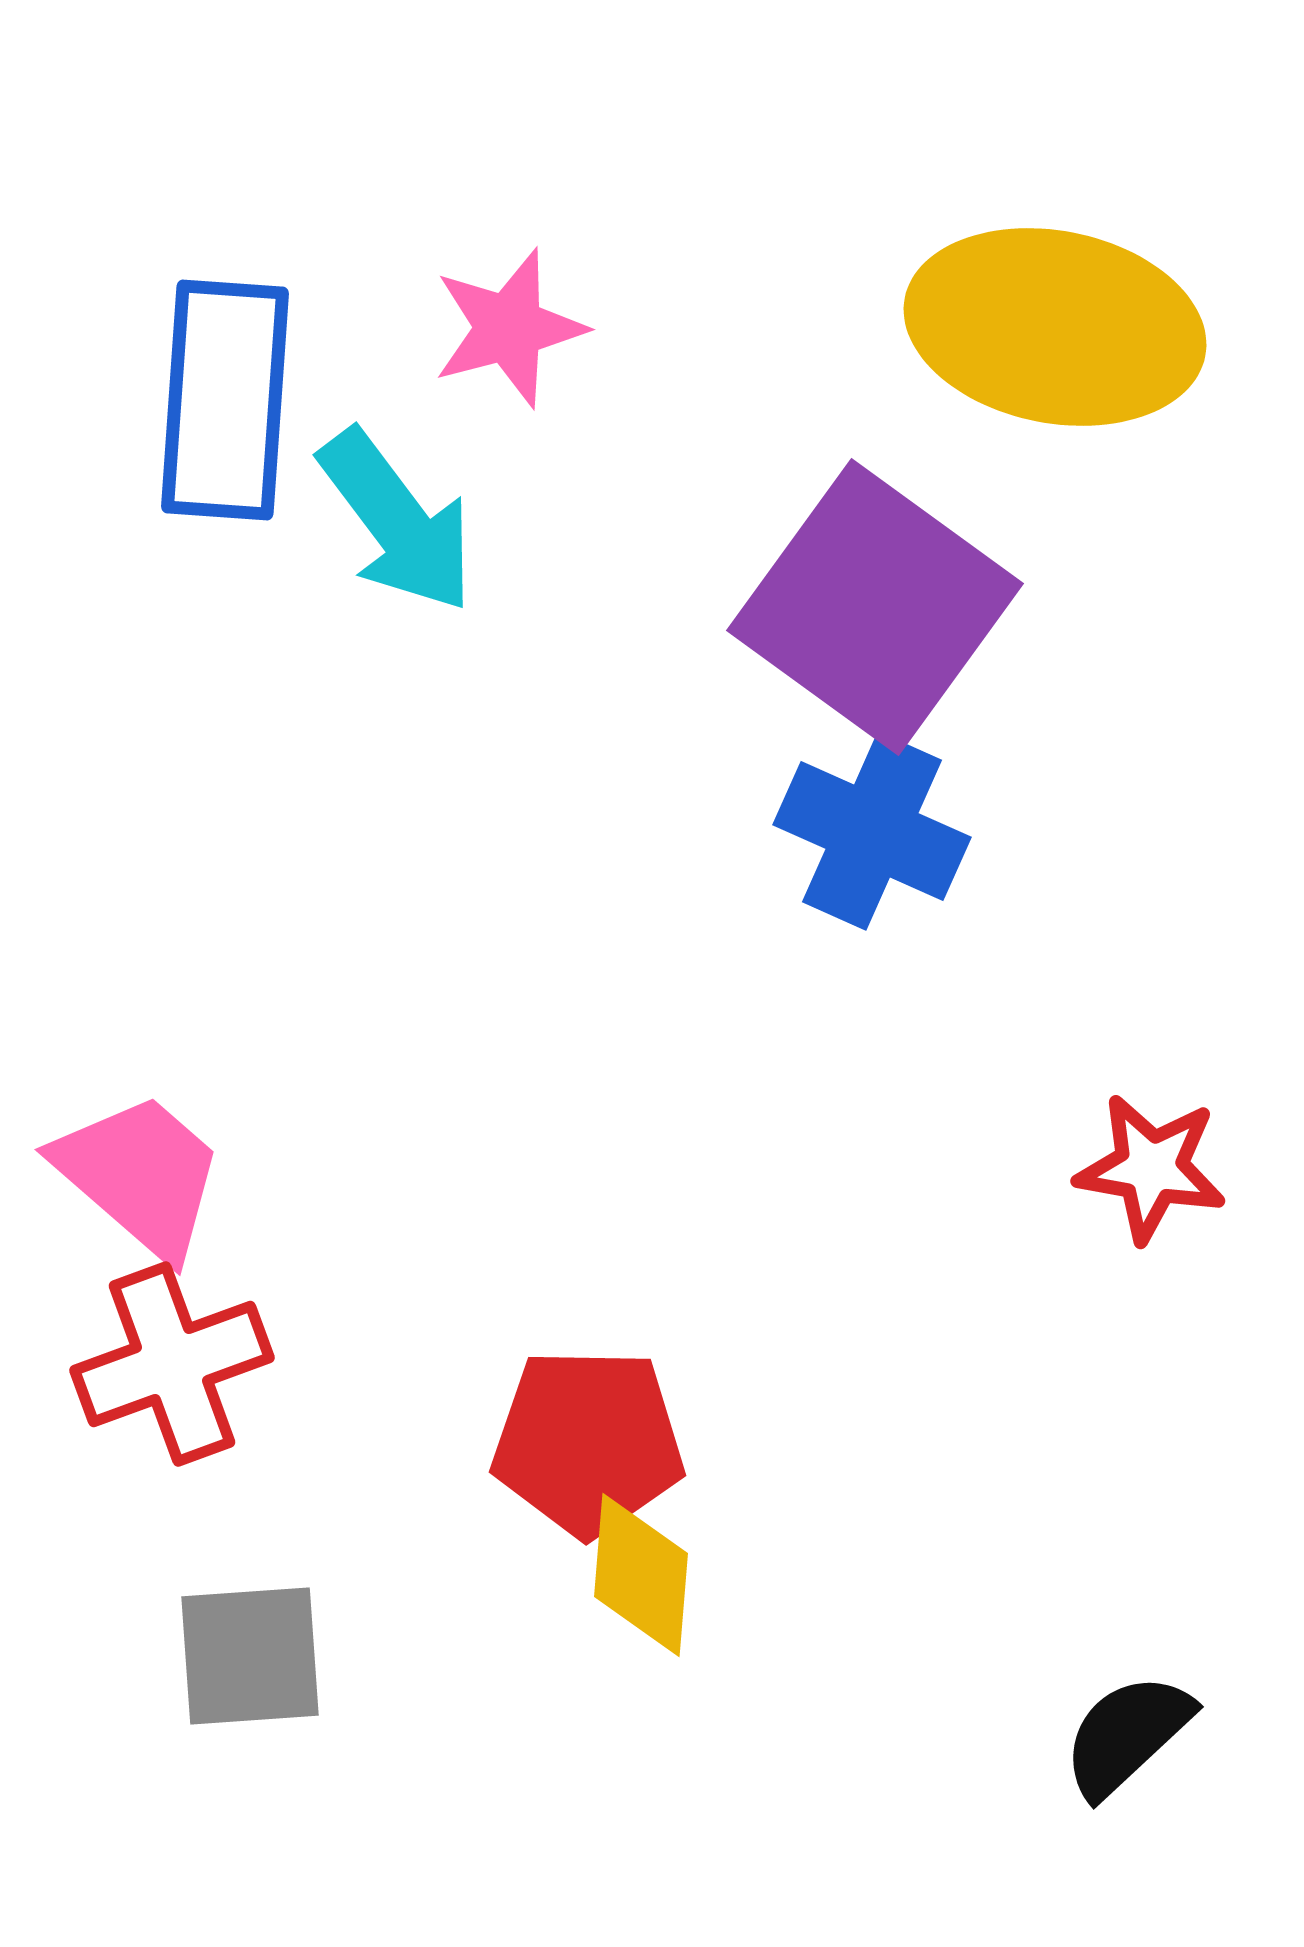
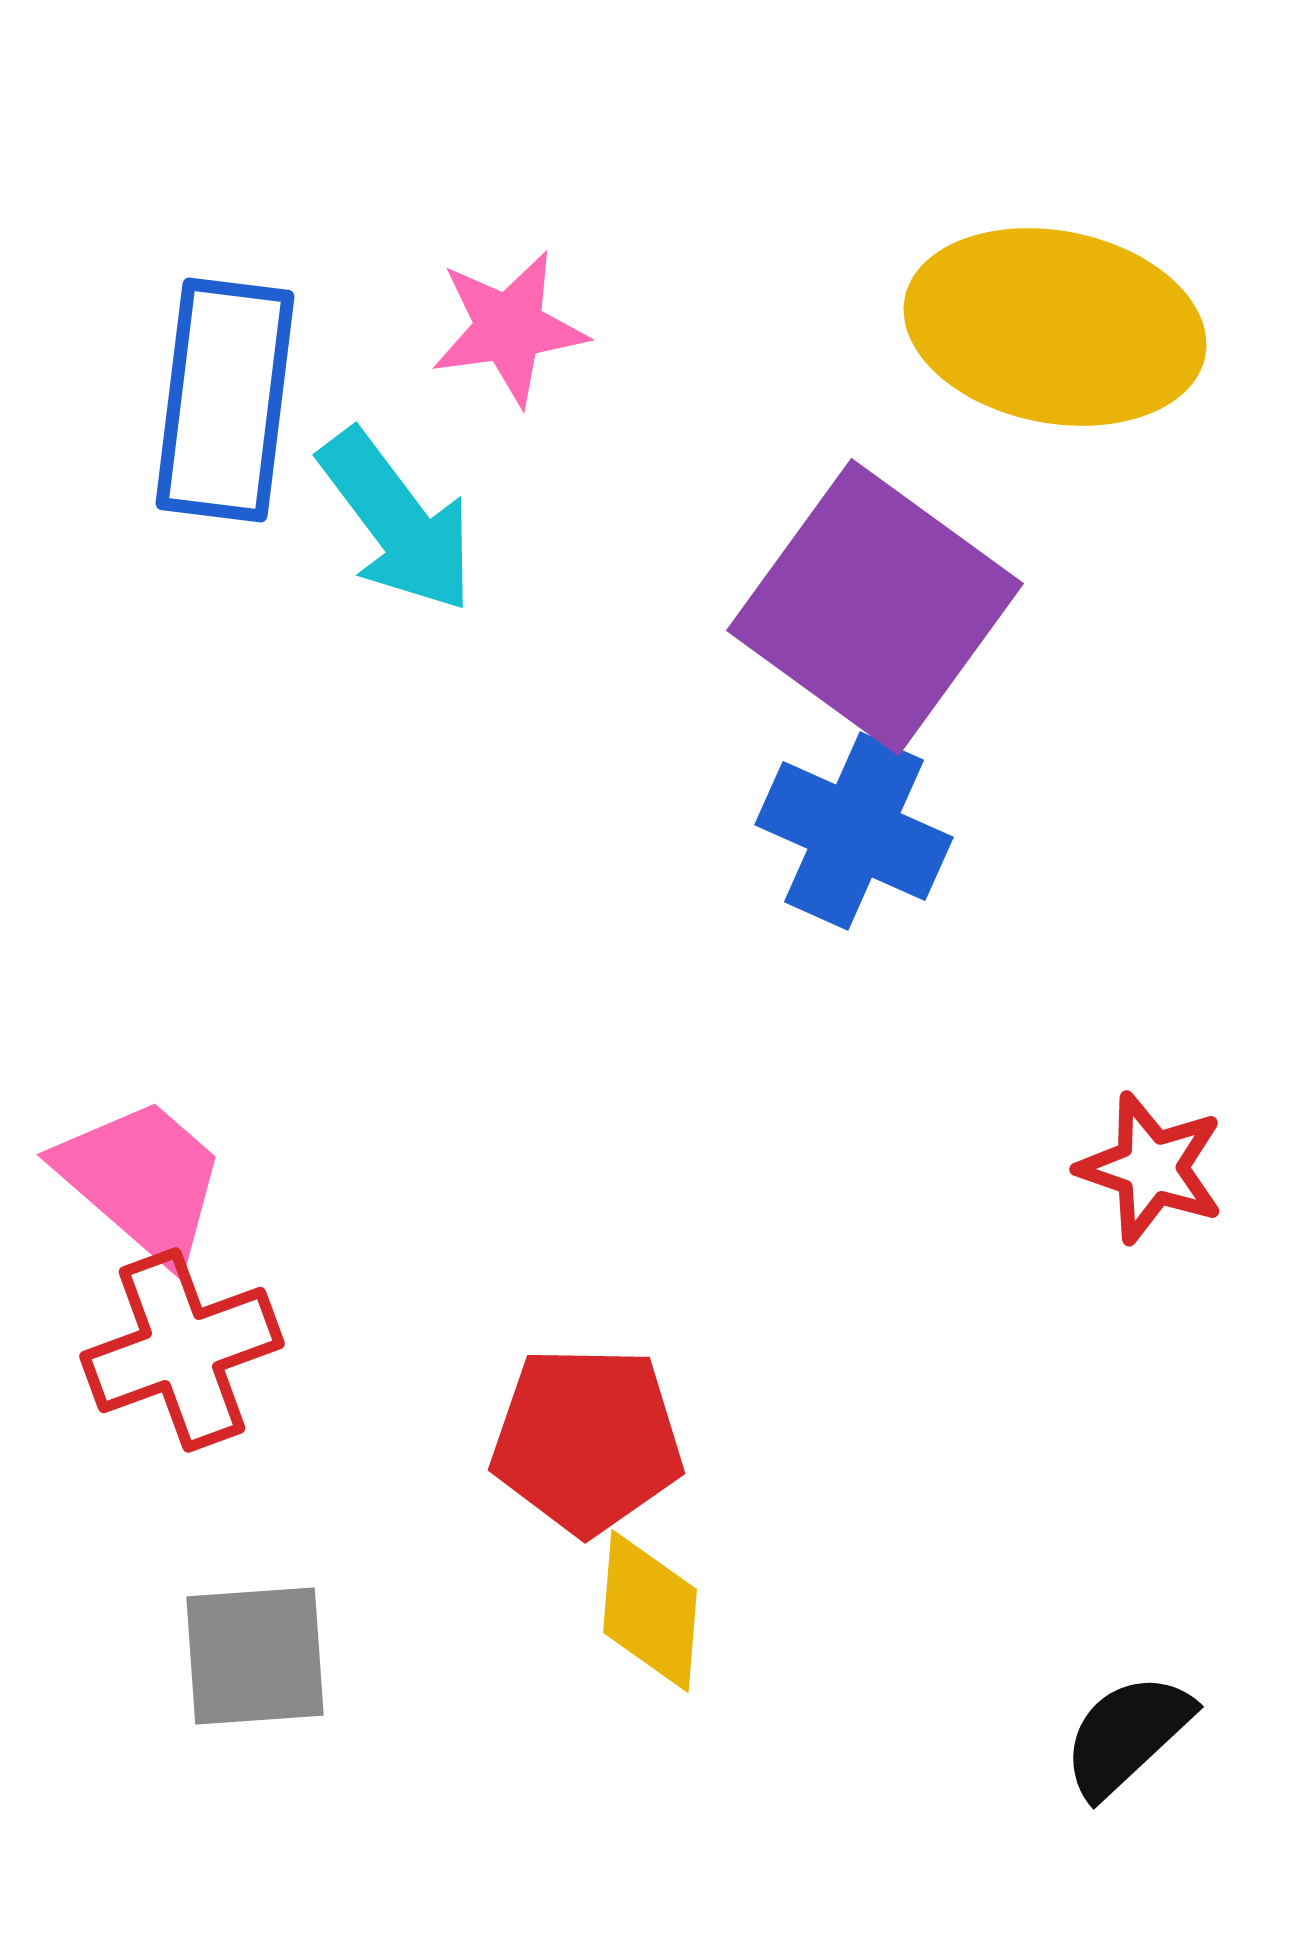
pink star: rotated 7 degrees clockwise
blue rectangle: rotated 3 degrees clockwise
blue cross: moved 18 px left
red star: rotated 9 degrees clockwise
pink trapezoid: moved 2 px right, 5 px down
red cross: moved 10 px right, 14 px up
red pentagon: moved 1 px left, 2 px up
yellow diamond: moved 9 px right, 36 px down
gray square: moved 5 px right
